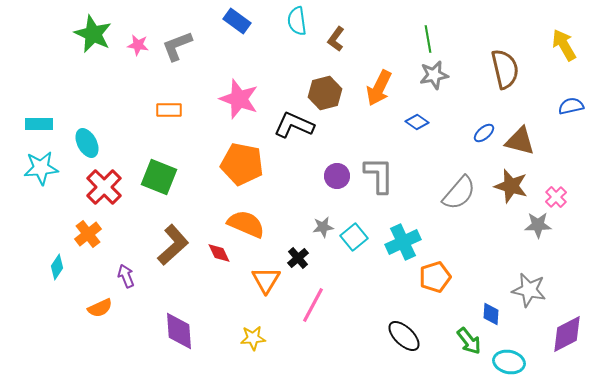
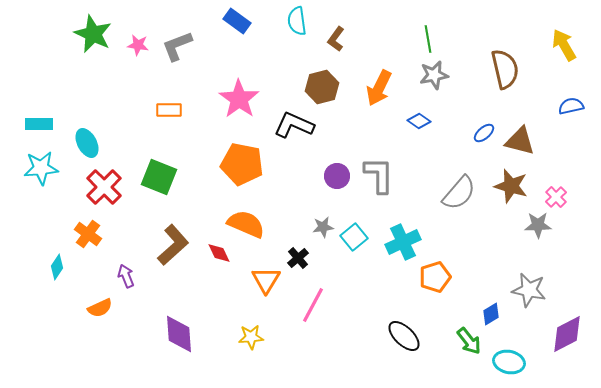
brown hexagon at (325, 93): moved 3 px left, 6 px up
pink star at (239, 99): rotated 15 degrees clockwise
blue diamond at (417, 122): moved 2 px right, 1 px up
orange cross at (88, 234): rotated 16 degrees counterclockwise
blue diamond at (491, 314): rotated 55 degrees clockwise
purple diamond at (179, 331): moved 3 px down
yellow star at (253, 338): moved 2 px left, 1 px up
